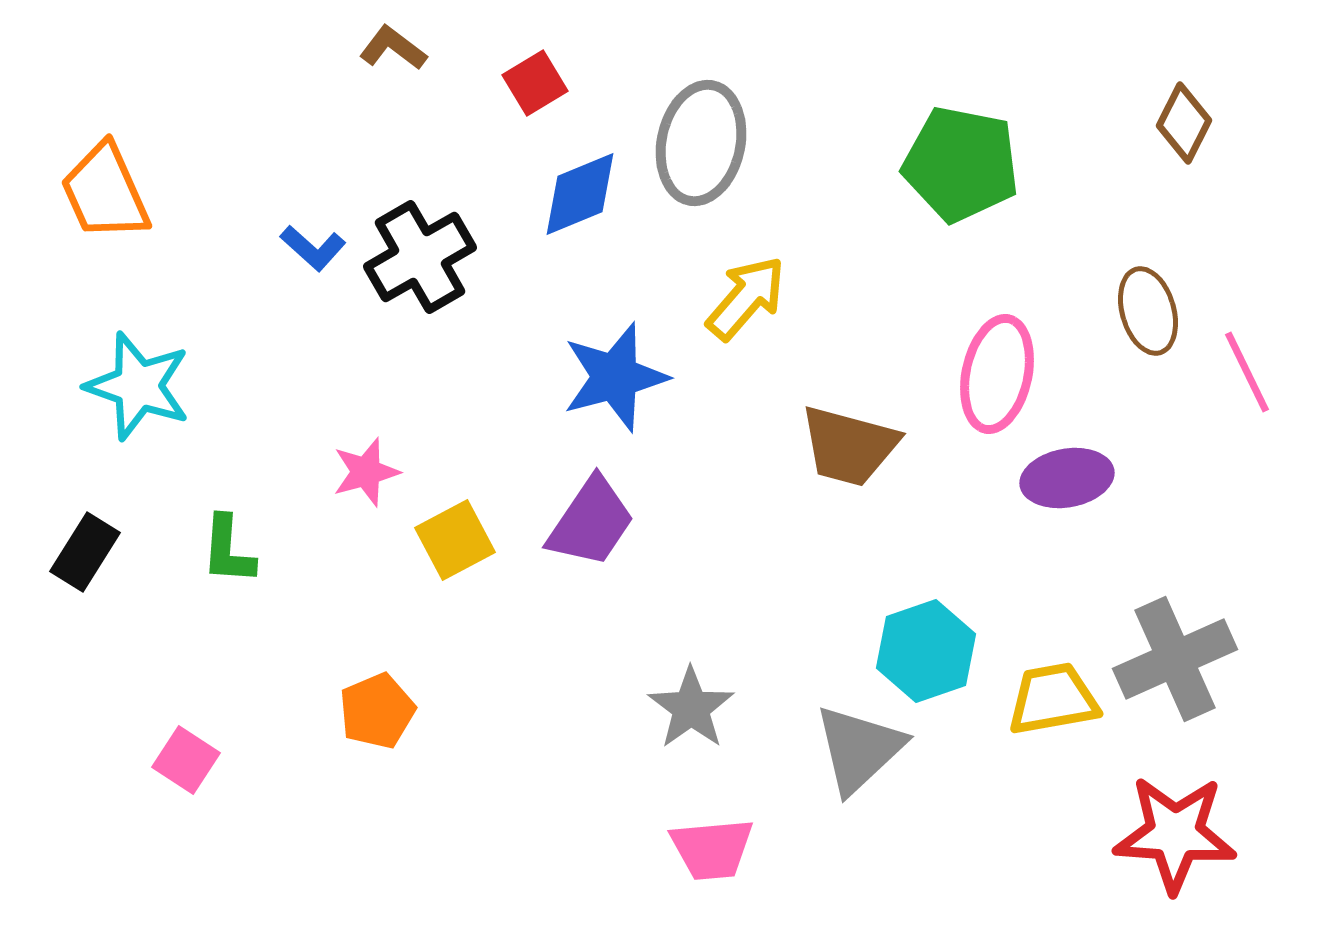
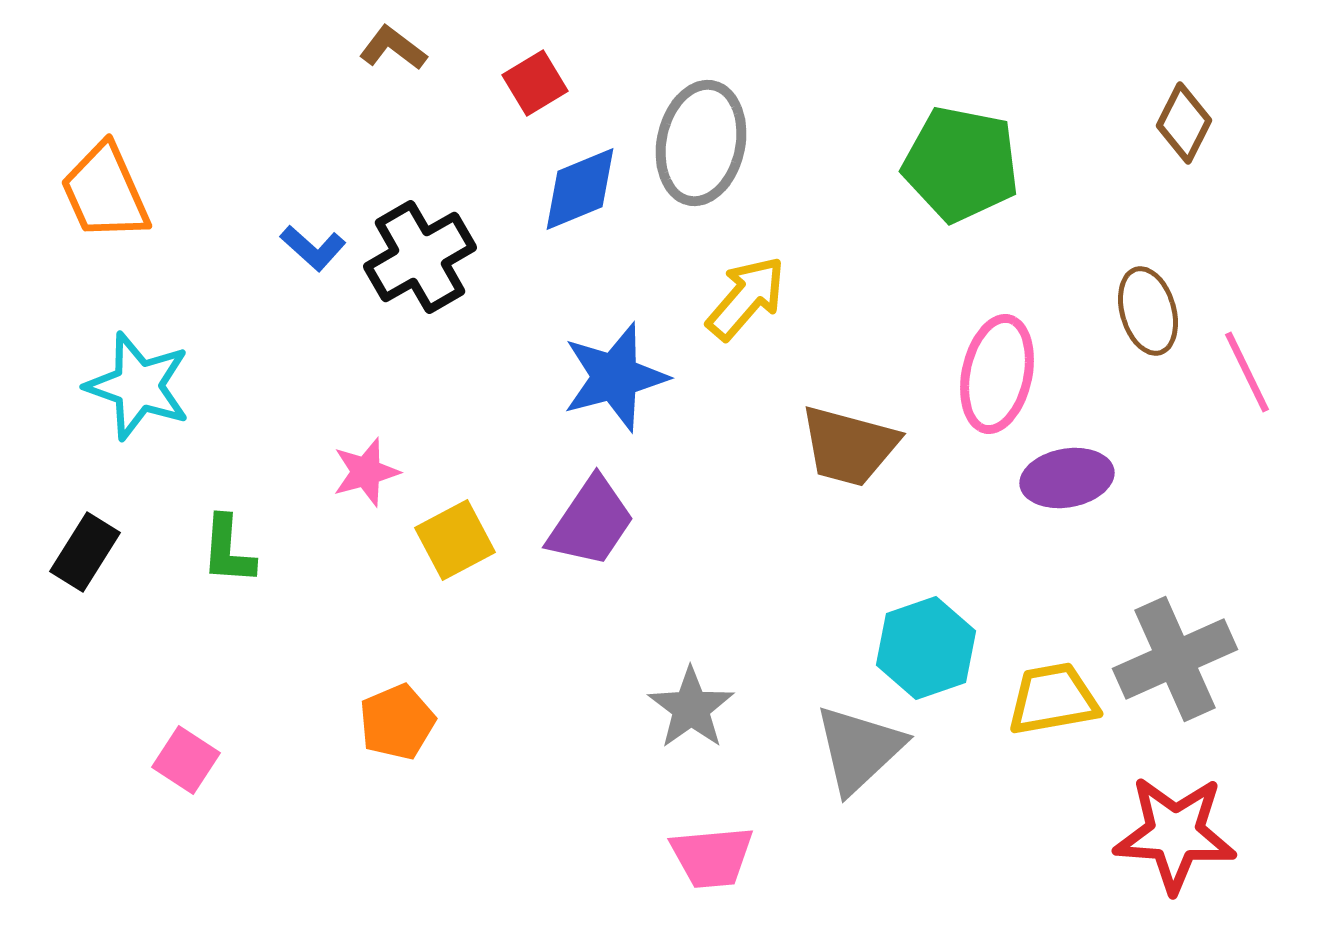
blue diamond: moved 5 px up
cyan hexagon: moved 3 px up
orange pentagon: moved 20 px right, 11 px down
pink trapezoid: moved 8 px down
